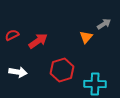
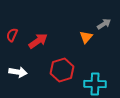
red semicircle: rotated 40 degrees counterclockwise
